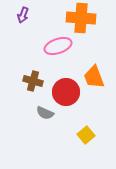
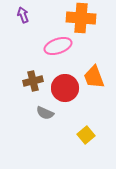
purple arrow: rotated 140 degrees clockwise
brown cross: rotated 30 degrees counterclockwise
red circle: moved 1 px left, 4 px up
